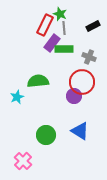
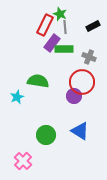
gray line: moved 1 px right, 1 px up
green semicircle: rotated 15 degrees clockwise
